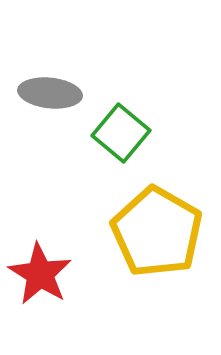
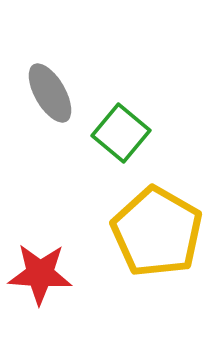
gray ellipse: rotated 54 degrees clockwise
red star: rotated 28 degrees counterclockwise
